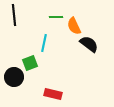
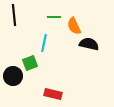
green line: moved 2 px left
black semicircle: rotated 24 degrees counterclockwise
black circle: moved 1 px left, 1 px up
